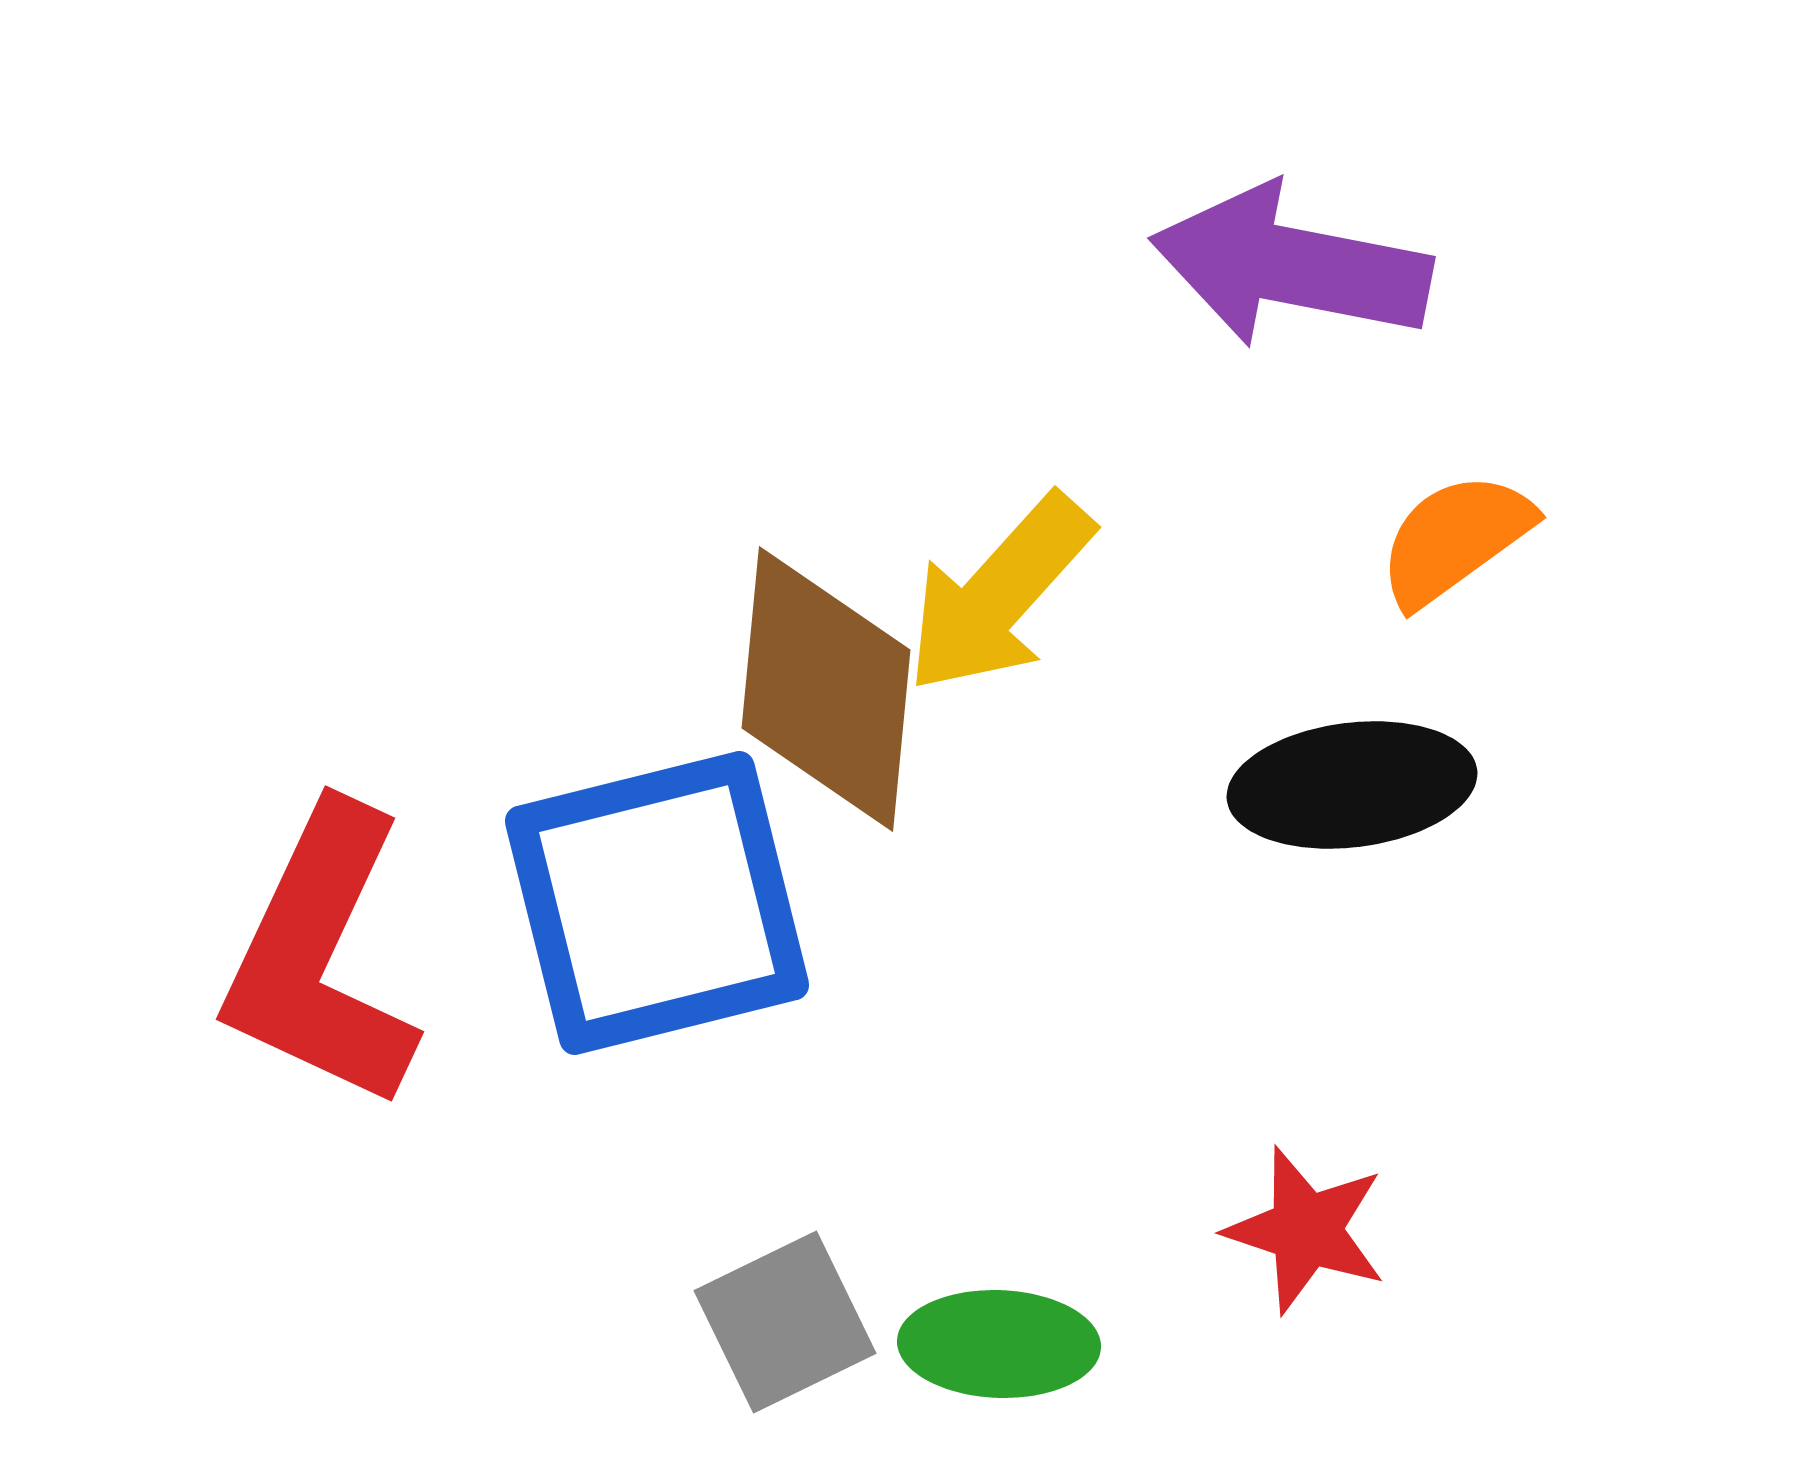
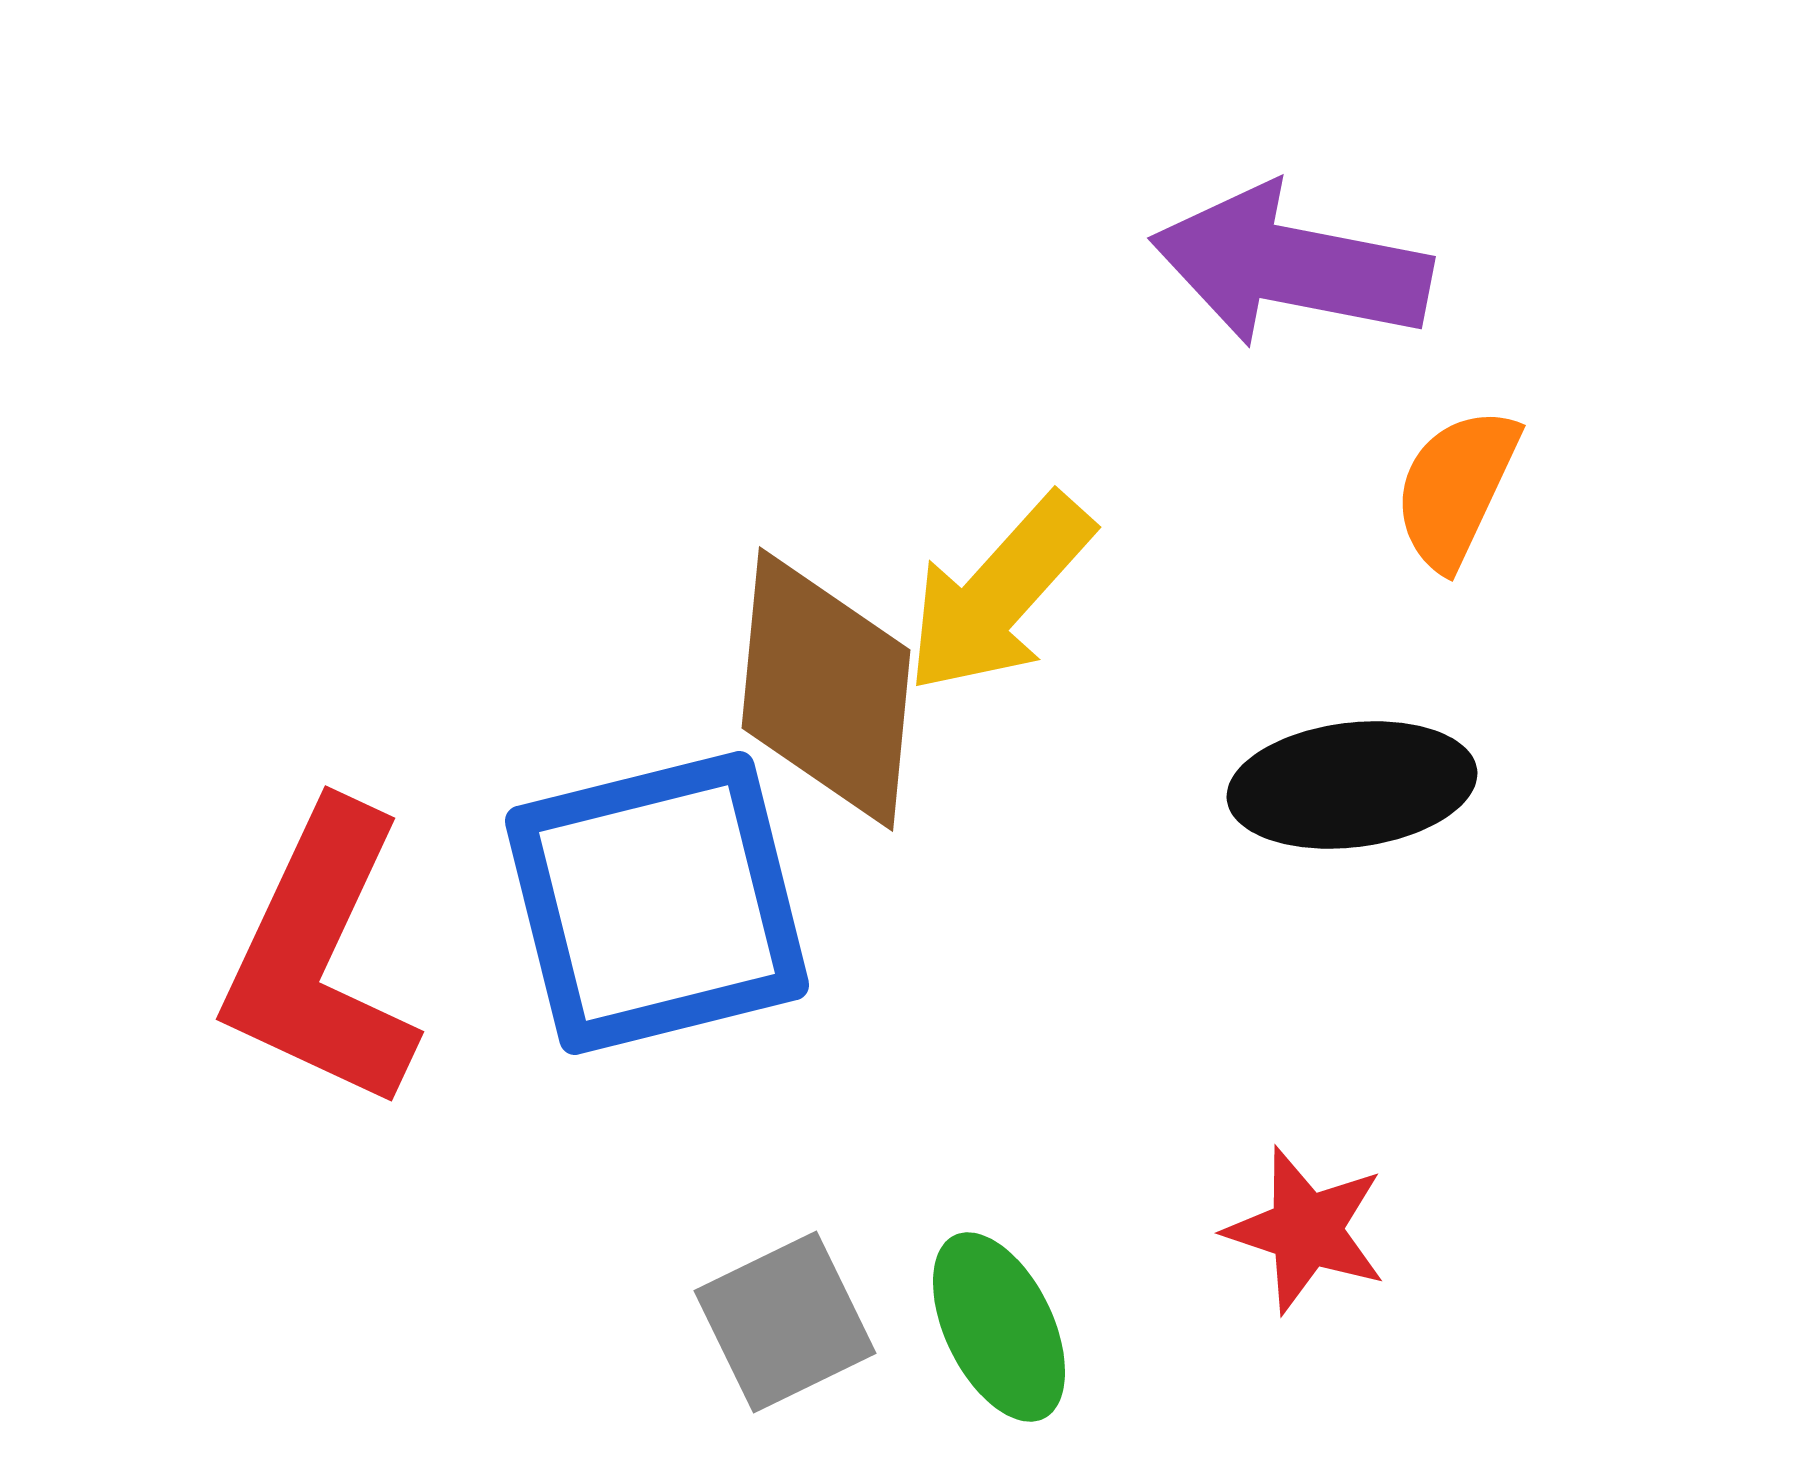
orange semicircle: moved 1 px right, 51 px up; rotated 29 degrees counterclockwise
green ellipse: moved 17 px up; rotated 62 degrees clockwise
